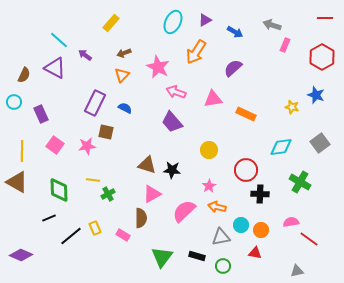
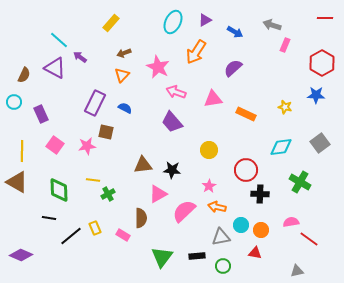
purple arrow at (85, 55): moved 5 px left, 2 px down
red hexagon at (322, 57): moved 6 px down
blue star at (316, 95): rotated 18 degrees counterclockwise
yellow star at (292, 107): moved 7 px left
brown triangle at (147, 165): moved 4 px left; rotated 24 degrees counterclockwise
pink triangle at (152, 194): moved 6 px right
black line at (49, 218): rotated 32 degrees clockwise
black rectangle at (197, 256): rotated 21 degrees counterclockwise
